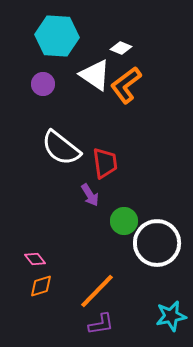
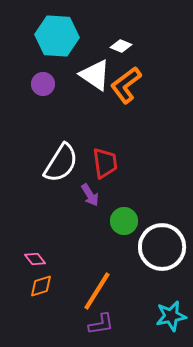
white diamond: moved 2 px up
white semicircle: moved 15 px down; rotated 96 degrees counterclockwise
white circle: moved 5 px right, 4 px down
orange line: rotated 12 degrees counterclockwise
